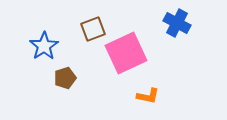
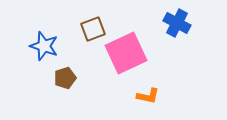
blue star: rotated 20 degrees counterclockwise
